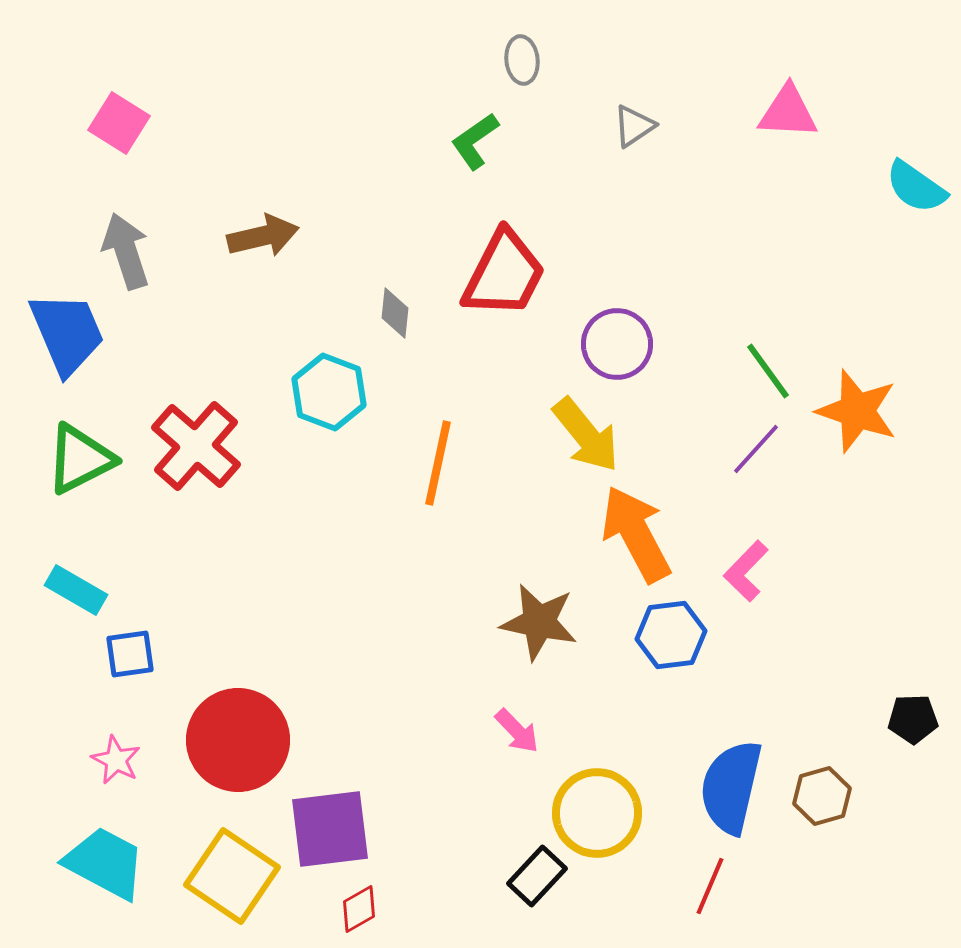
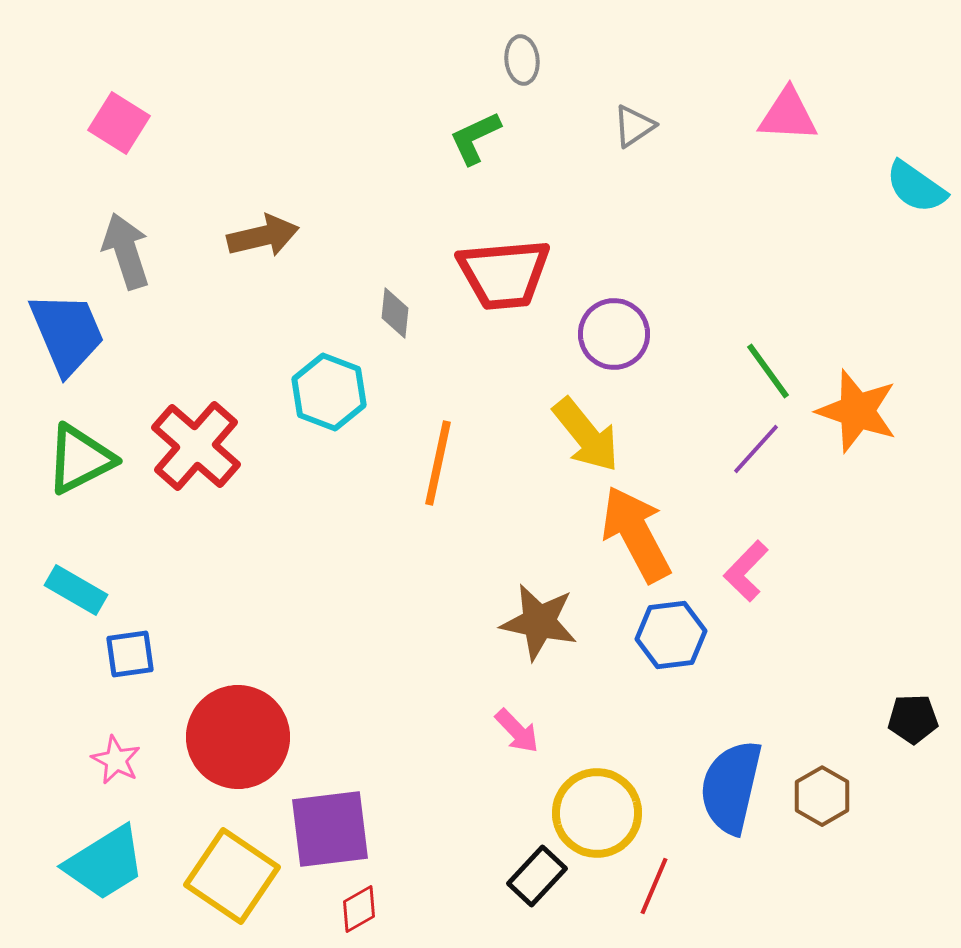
pink triangle: moved 3 px down
green L-shape: moved 3 px up; rotated 10 degrees clockwise
red trapezoid: rotated 58 degrees clockwise
purple circle: moved 3 px left, 10 px up
red circle: moved 3 px up
brown hexagon: rotated 14 degrees counterclockwise
cyan trapezoid: rotated 120 degrees clockwise
red line: moved 56 px left
